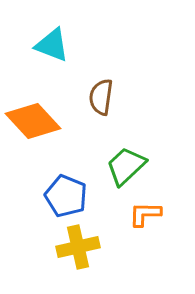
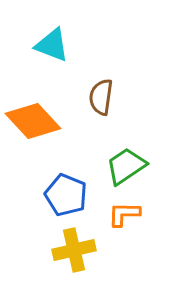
green trapezoid: rotated 9 degrees clockwise
blue pentagon: moved 1 px up
orange L-shape: moved 21 px left
yellow cross: moved 4 px left, 3 px down
